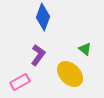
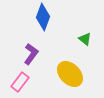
green triangle: moved 10 px up
purple L-shape: moved 7 px left, 1 px up
pink rectangle: rotated 24 degrees counterclockwise
